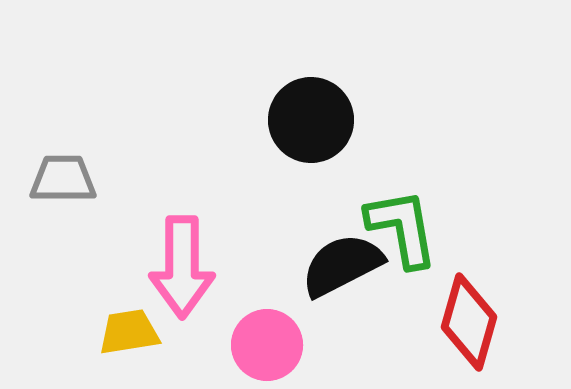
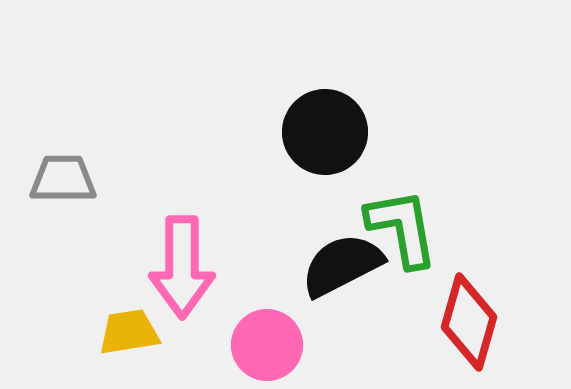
black circle: moved 14 px right, 12 px down
